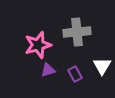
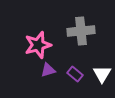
gray cross: moved 4 px right, 1 px up
white triangle: moved 8 px down
purple rectangle: rotated 21 degrees counterclockwise
